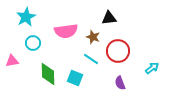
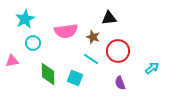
cyan star: moved 1 px left, 2 px down
